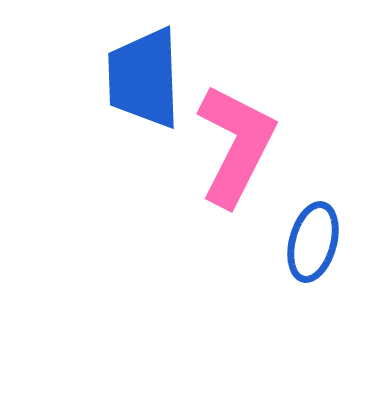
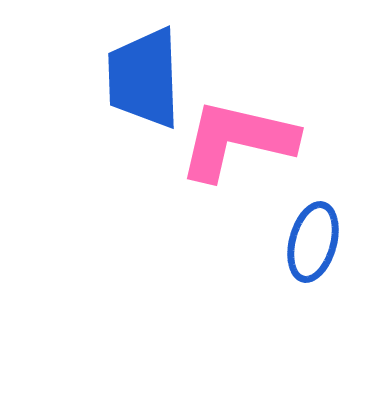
pink L-shape: moved 1 px right, 5 px up; rotated 104 degrees counterclockwise
